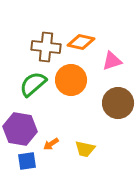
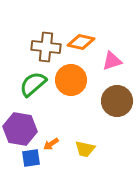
brown circle: moved 1 px left, 2 px up
blue square: moved 4 px right, 3 px up
